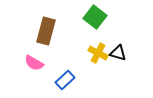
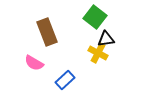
brown rectangle: moved 1 px right, 1 px down; rotated 36 degrees counterclockwise
black triangle: moved 12 px left, 14 px up; rotated 24 degrees counterclockwise
